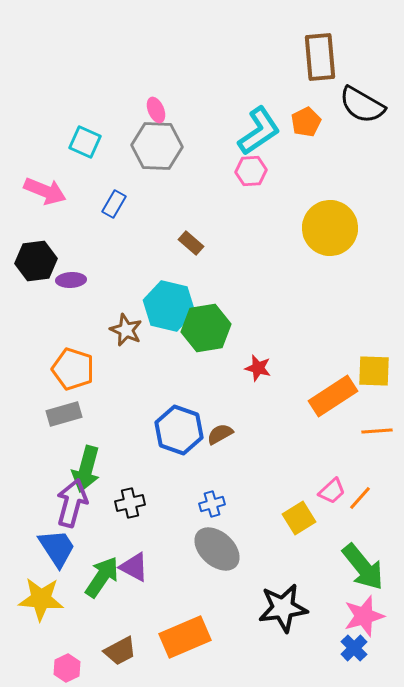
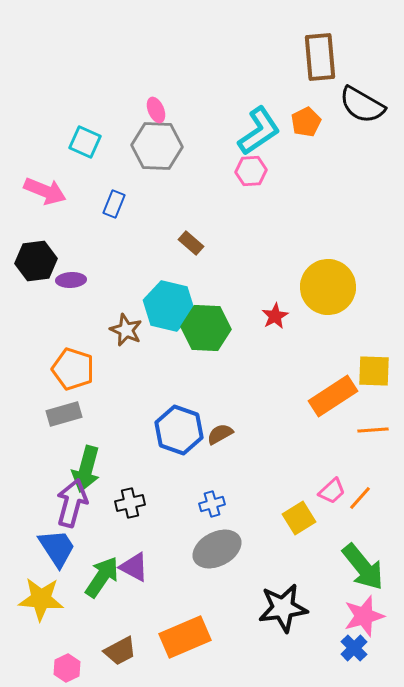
blue rectangle at (114, 204): rotated 8 degrees counterclockwise
yellow circle at (330, 228): moved 2 px left, 59 px down
green hexagon at (206, 328): rotated 12 degrees clockwise
red star at (258, 368): moved 17 px right, 52 px up; rotated 28 degrees clockwise
orange line at (377, 431): moved 4 px left, 1 px up
gray ellipse at (217, 549): rotated 69 degrees counterclockwise
